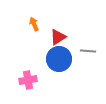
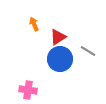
gray line: rotated 28 degrees clockwise
blue circle: moved 1 px right
pink cross: moved 10 px down; rotated 18 degrees clockwise
